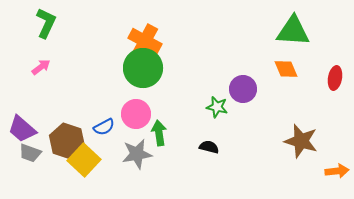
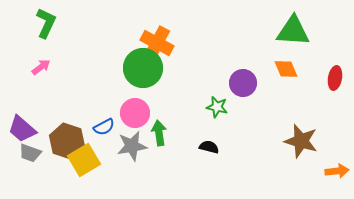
orange cross: moved 12 px right, 2 px down
purple circle: moved 6 px up
pink circle: moved 1 px left, 1 px up
gray star: moved 5 px left, 8 px up
yellow square: rotated 16 degrees clockwise
